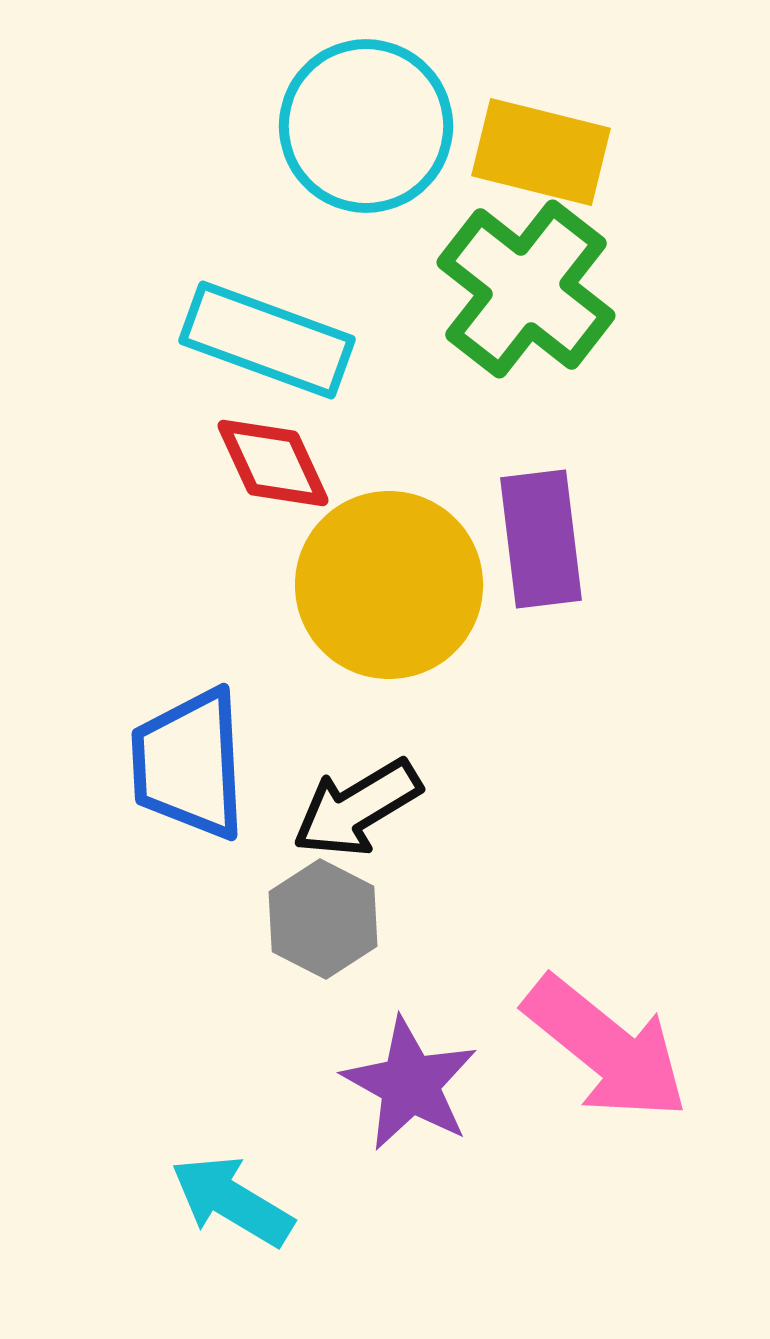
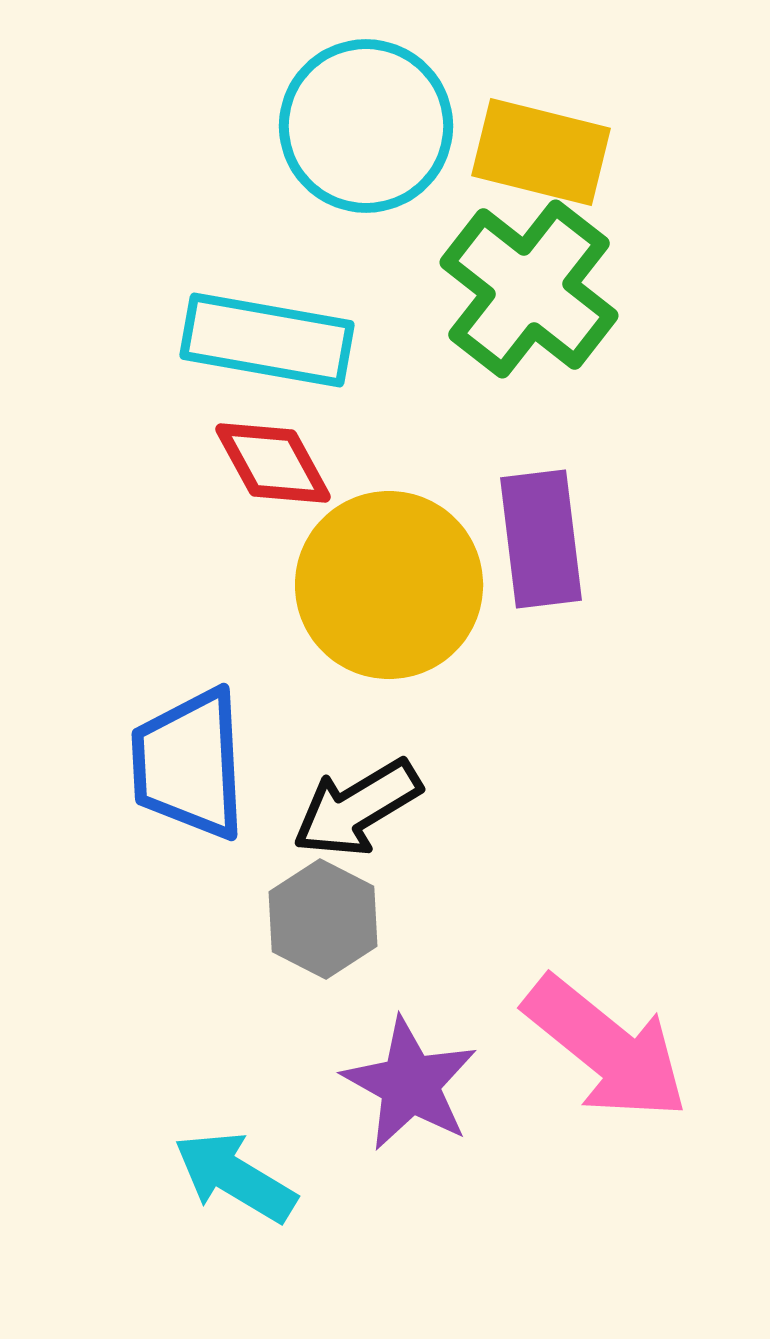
green cross: moved 3 px right
cyan rectangle: rotated 10 degrees counterclockwise
red diamond: rotated 4 degrees counterclockwise
cyan arrow: moved 3 px right, 24 px up
